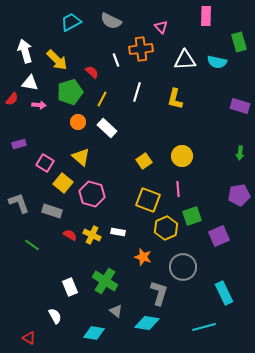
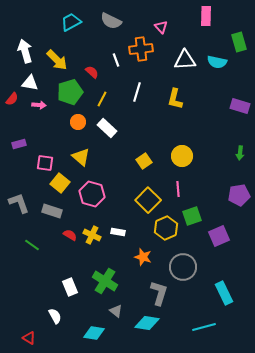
pink square at (45, 163): rotated 24 degrees counterclockwise
yellow square at (63, 183): moved 3 px left
yellow square at (148, 200): rotated 25 degrees clockwise
